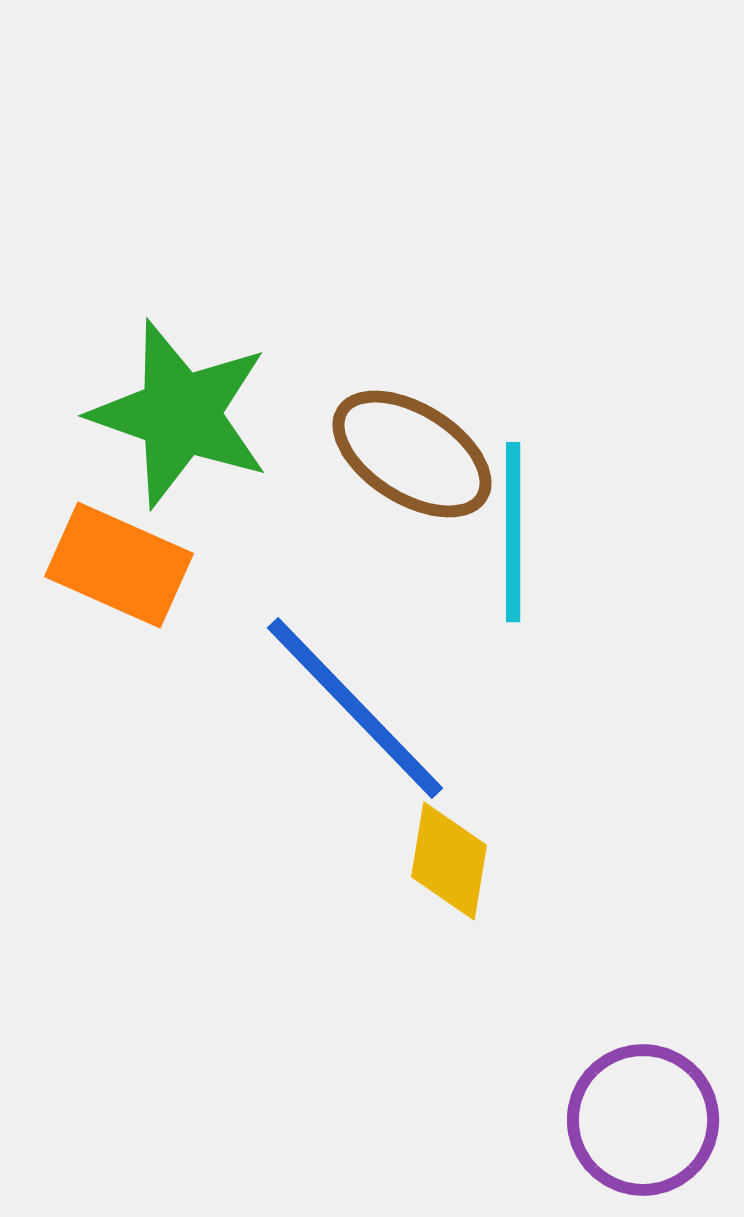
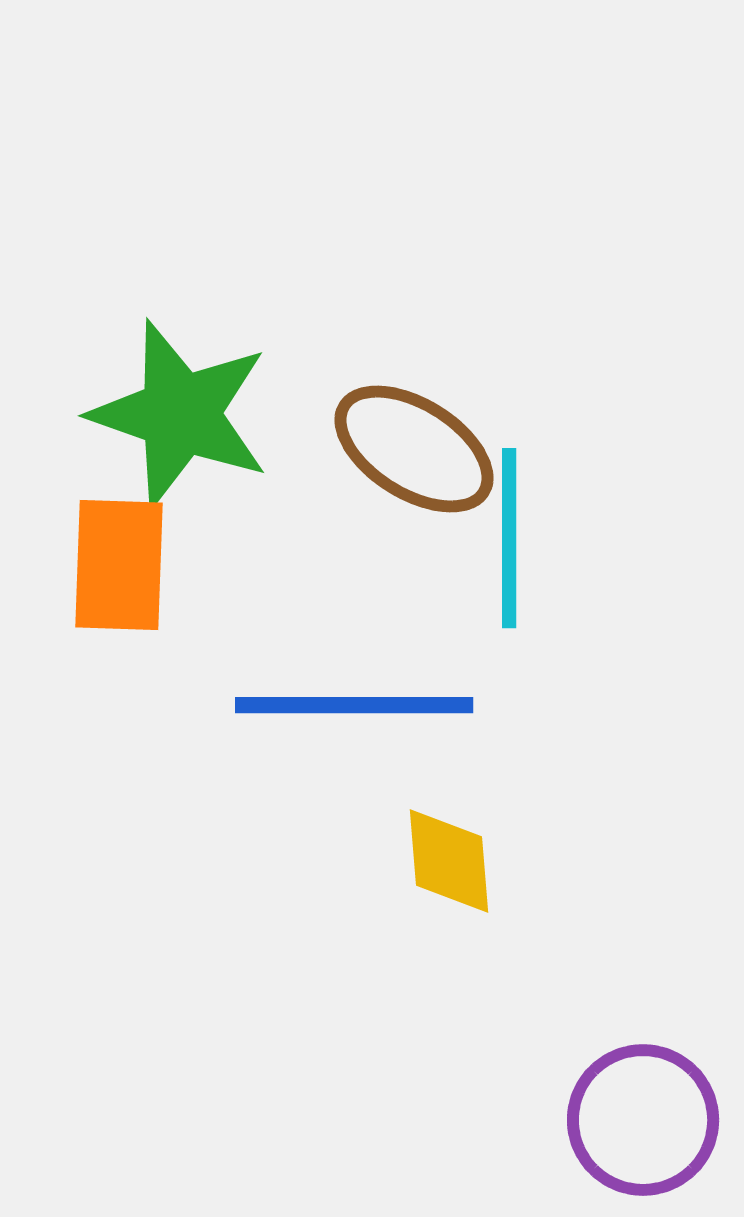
brown ellipse: moved 2 px right, 5 px up
cyan line: moved 4 px left, 6 px down
orange rectangle: rotated 68 degrees clockwise
blue line: moved 1 px left, 3 px up; rotated 46 degrees counterclockwise
yellow diamond: rotated 14 degrees counterclockwise
